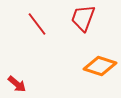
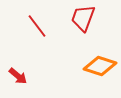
red line: moved 2 px down
red arrow: moved 1 px right, 8 px up
